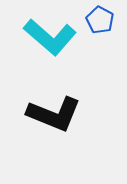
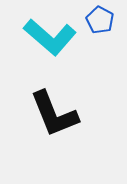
black L-shape: rotated 46 degrees clockwise
